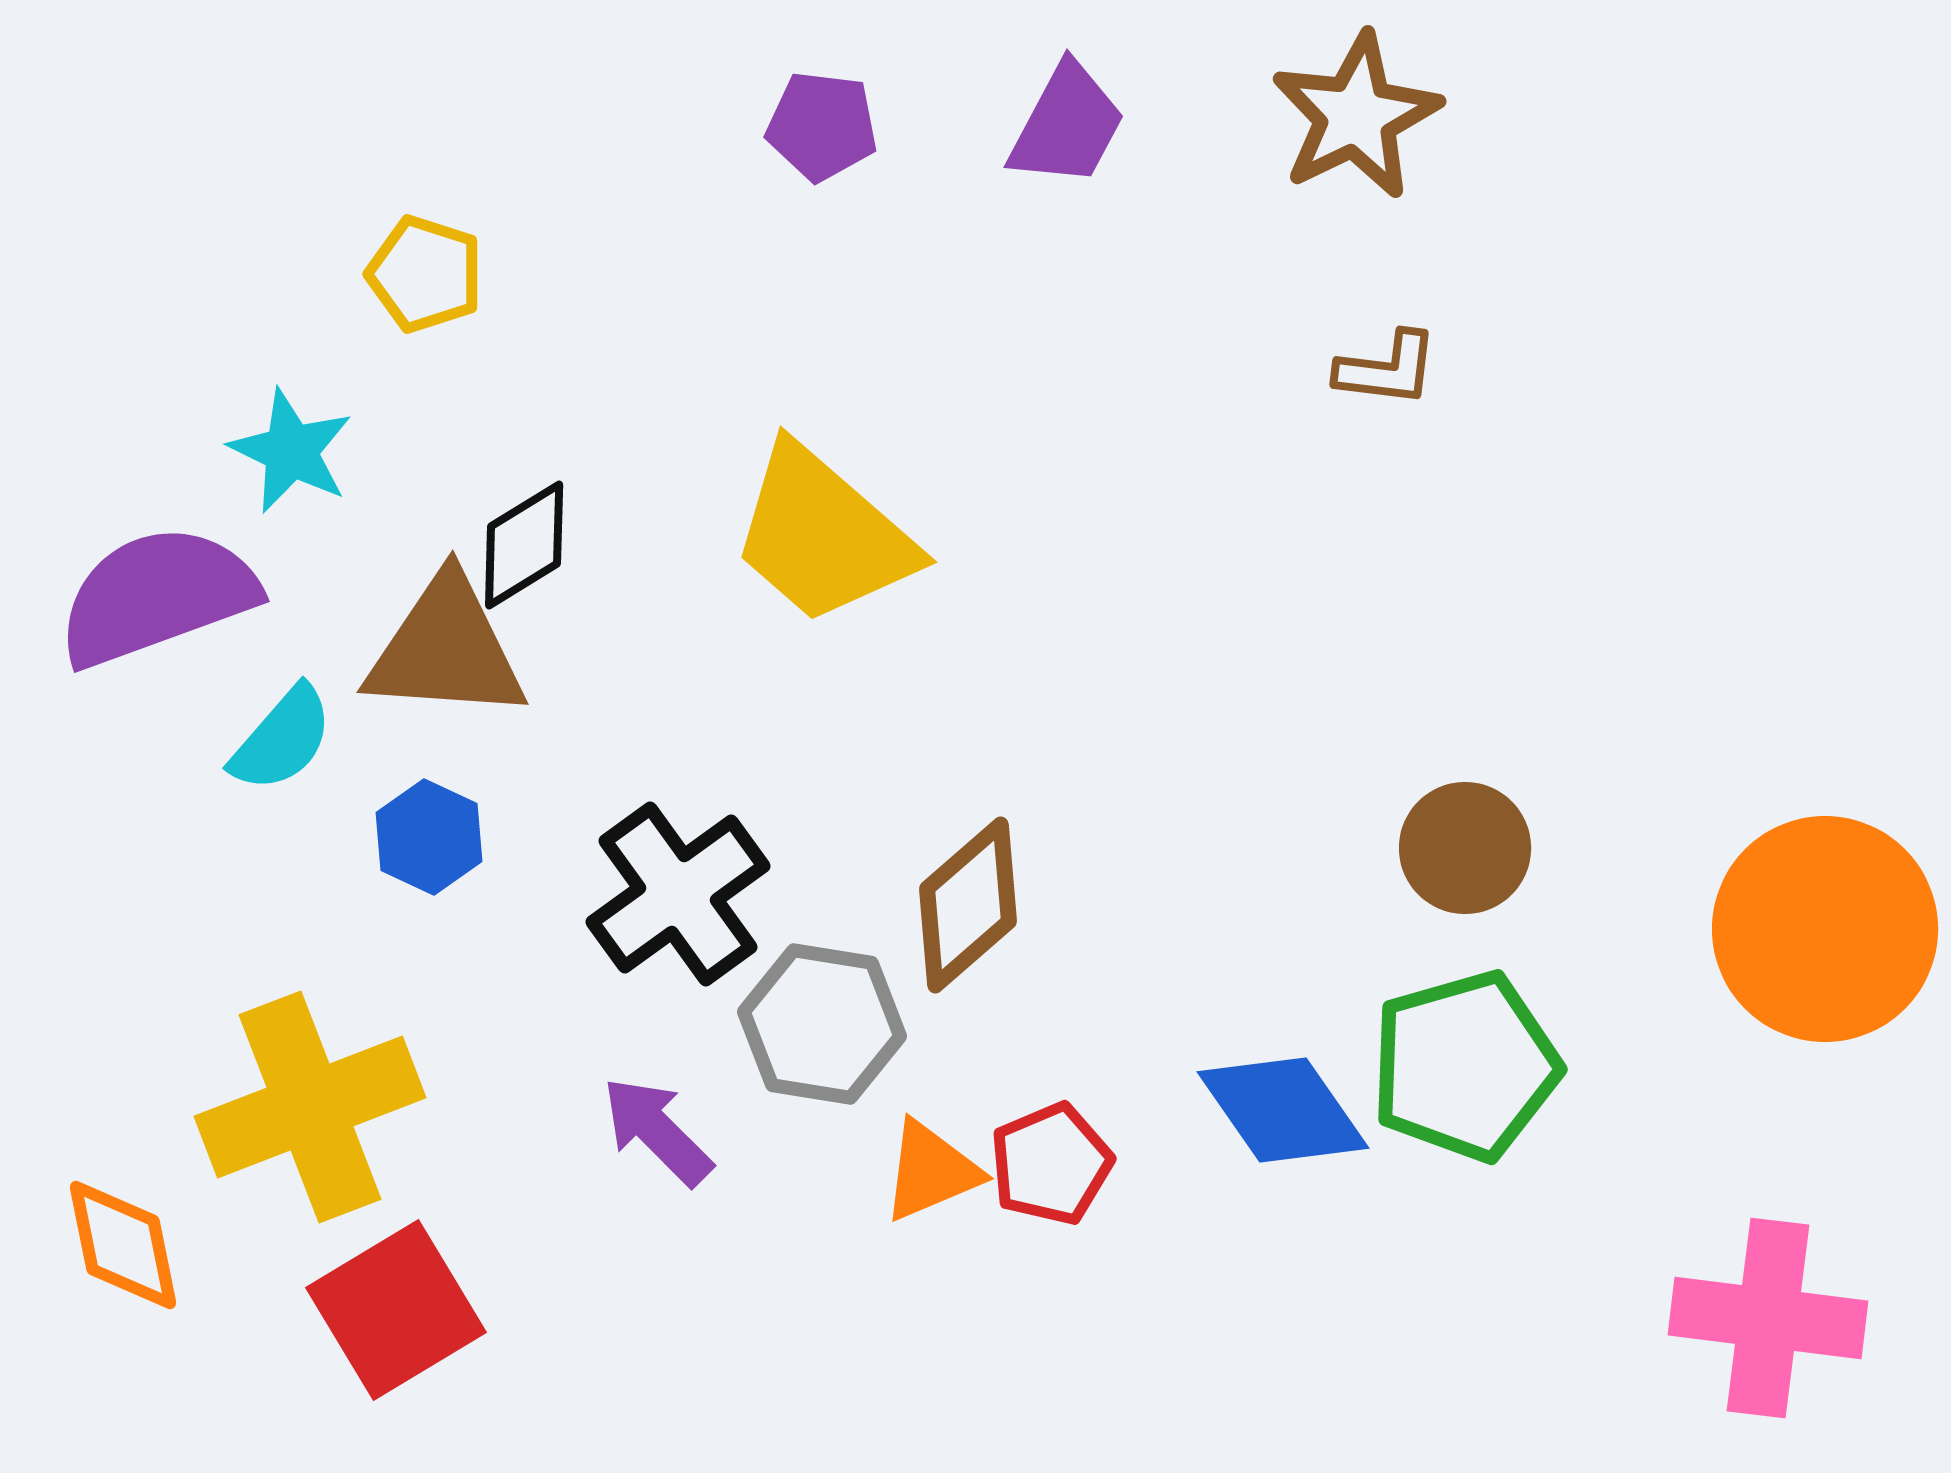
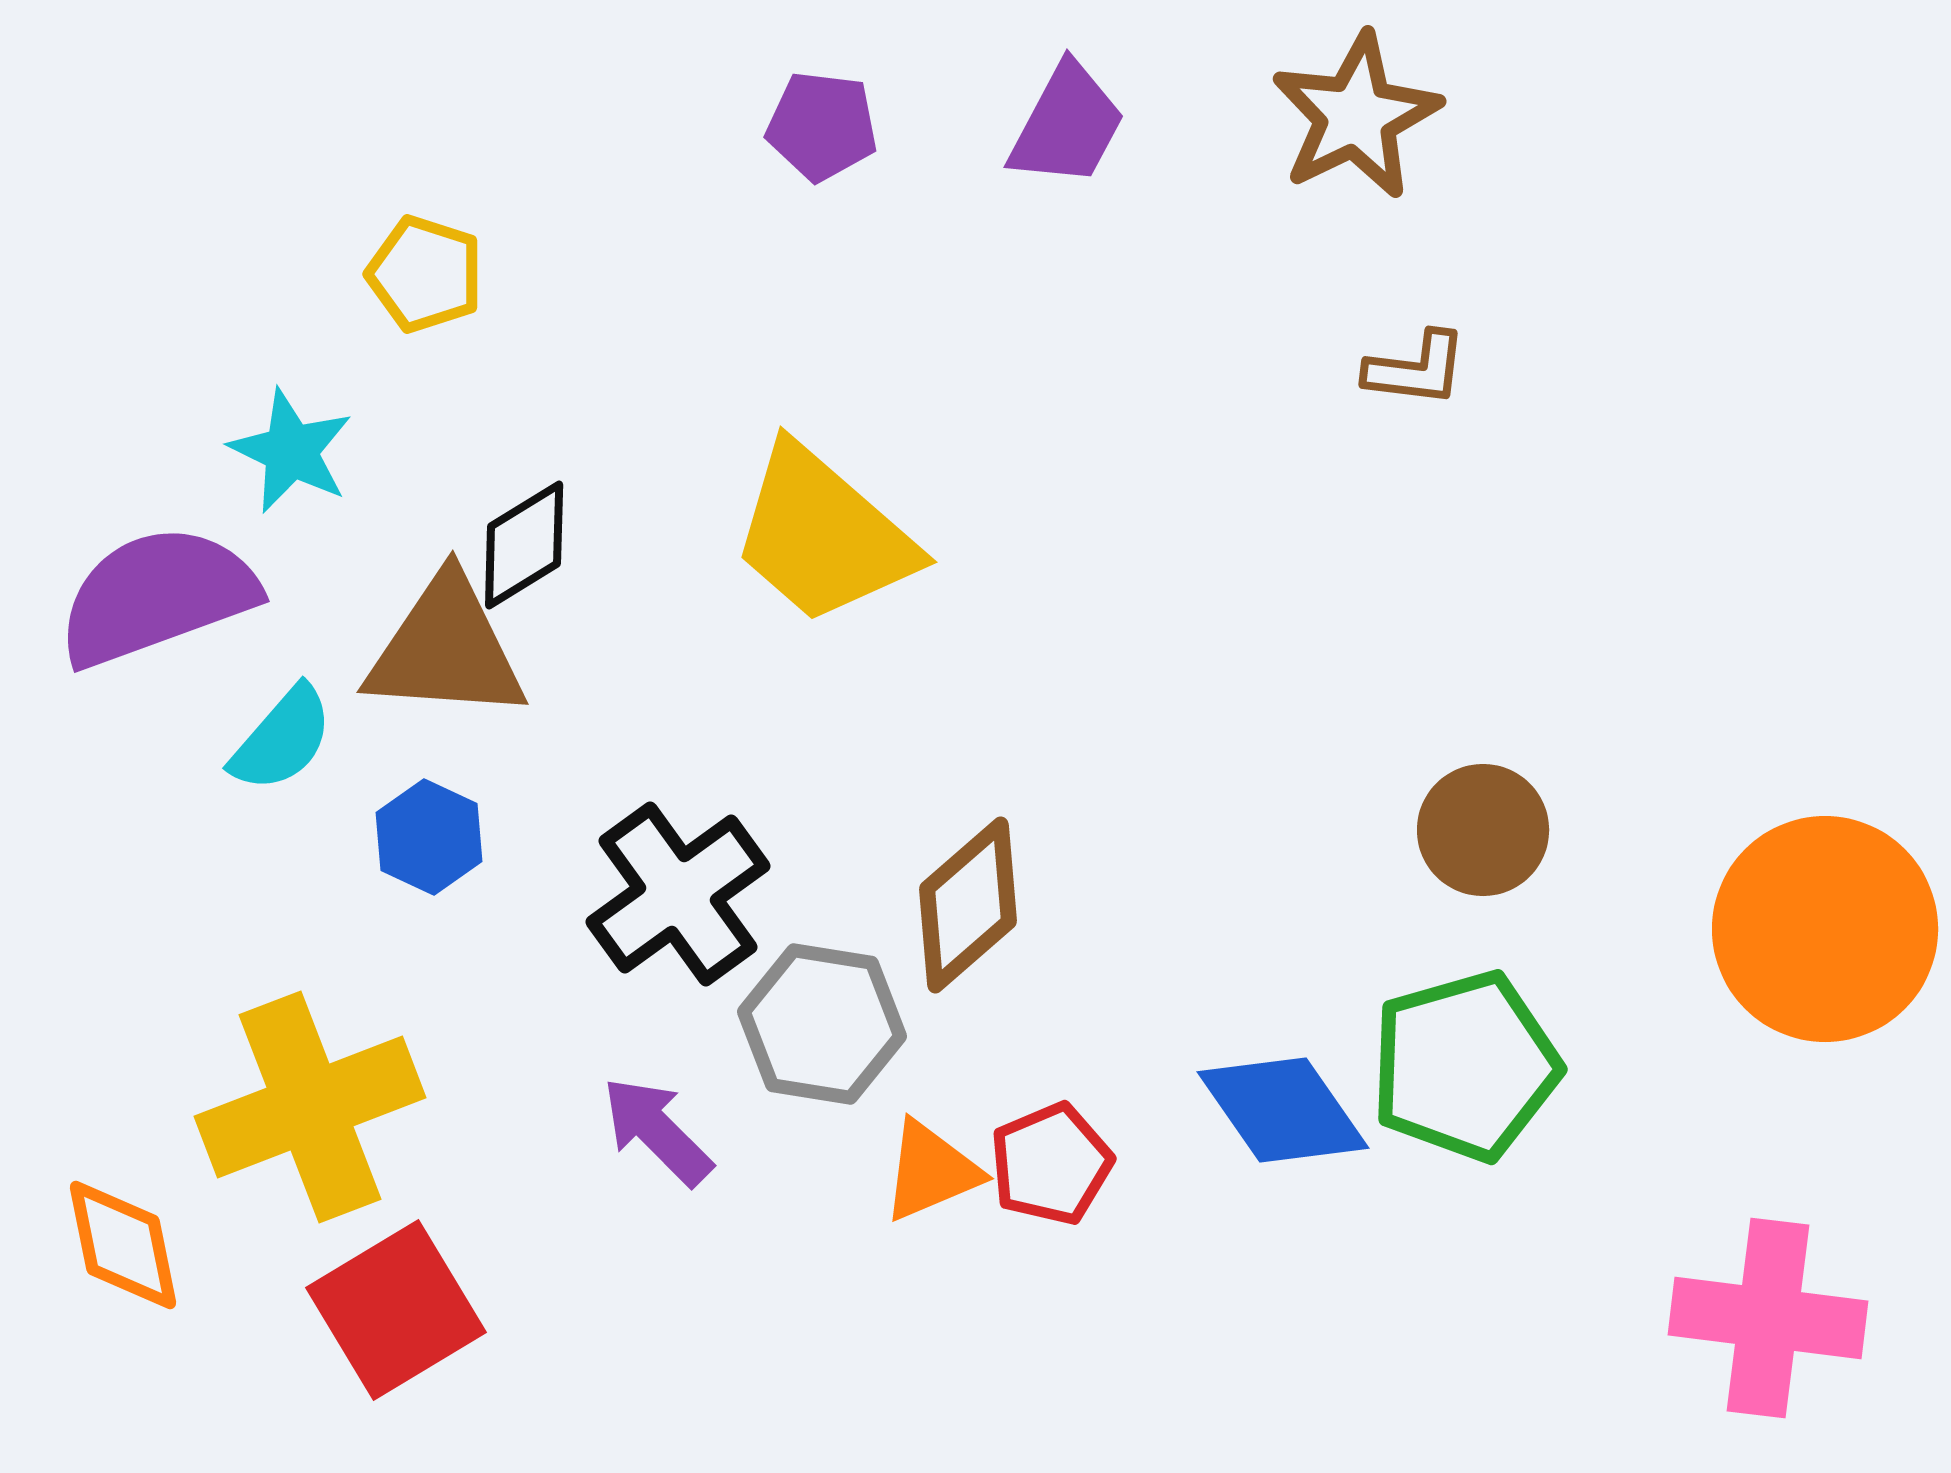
brown L-shape: moved 29 px right
brown circle: moved 18 px right, 18 px up
